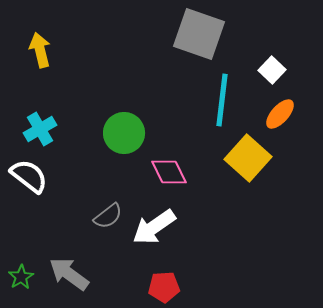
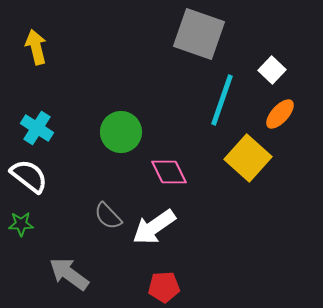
yellow arrow: moved 4 px left, 3 px up
cyan line: rotated 12 degrees clockwise
cyan cross: moved 3 px left, 1 px up; rotated 28 degrees counterclockwise
green circle: moved 3 px left, 1 px up
gray semicircle: rotated 84 degrees clockwise
green star: moved 53 px up; rotated 30 degrees clockwise
